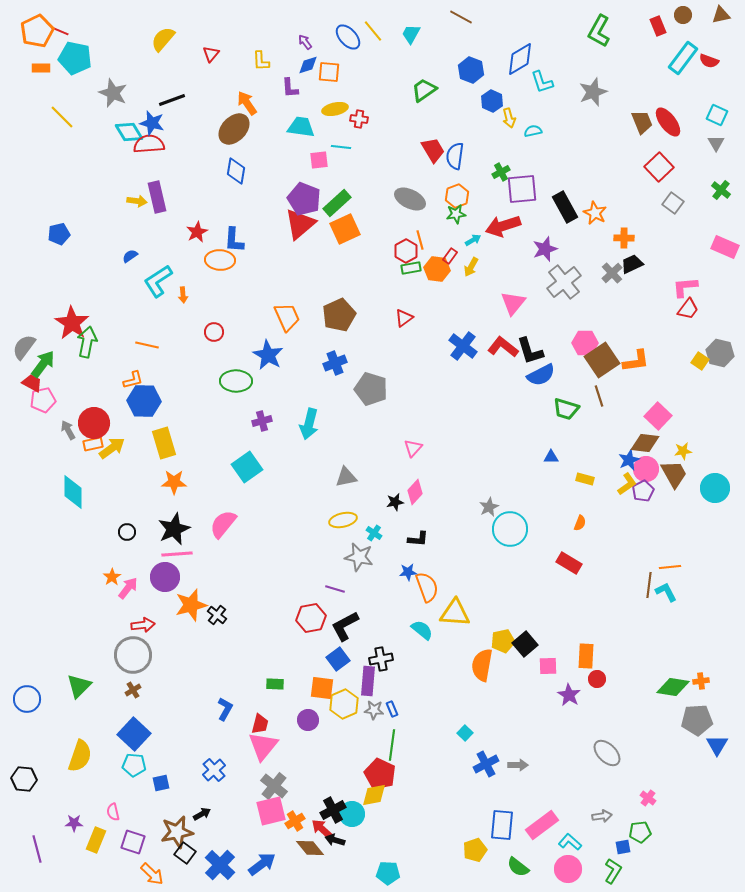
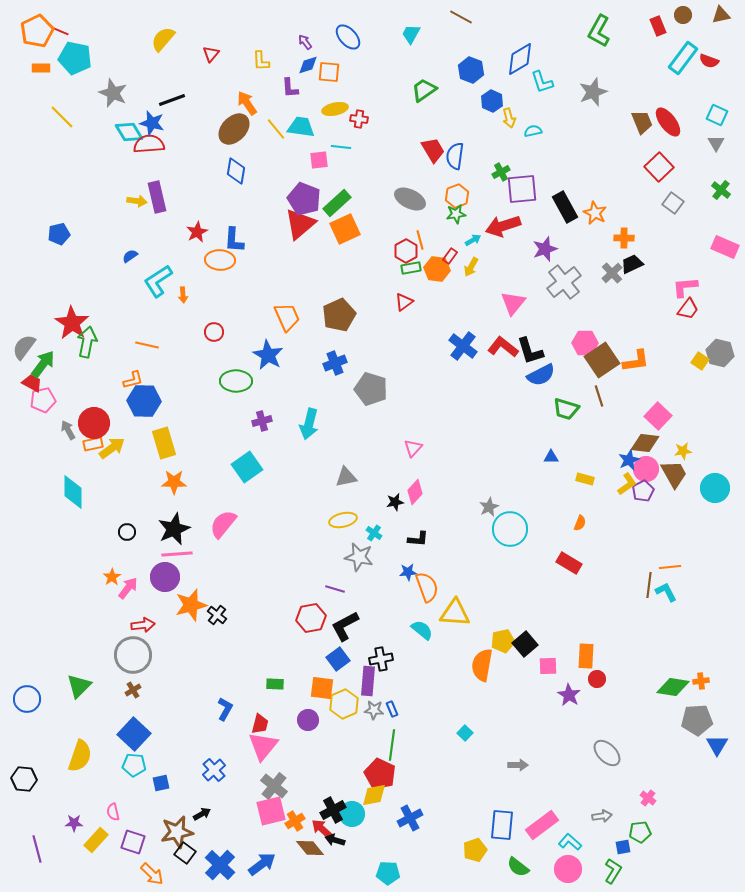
yellow line at (373, 31): moved 97 px left, 98 px down
red triangle at (404, 318): moved 16 px up
blue cross at (486, 764): moved 76 px left, 54 px down
yellow rectangle at (96, 840): rotated 20 degrees clockwise
